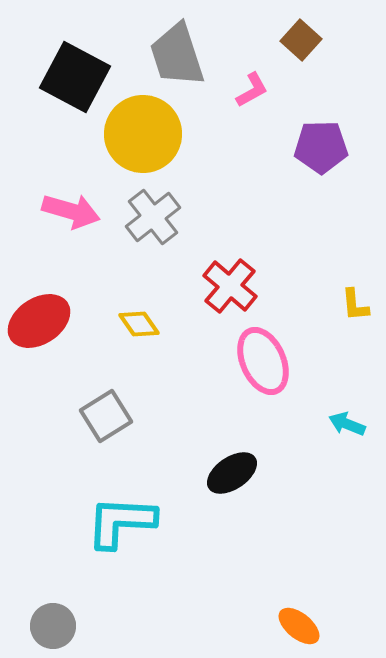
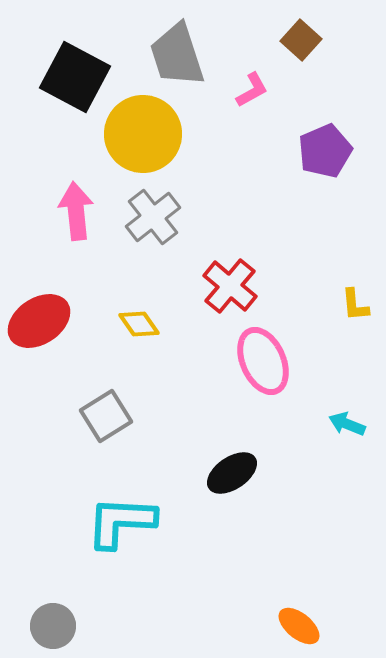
purple pentagon: moved 4 px right, 4 px down; rotated 22 degrees counterclockwise
pink arrow: moved 5 px right; rotated 112 degrees counterclockwise
